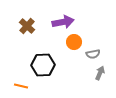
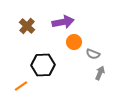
gray semicircle: rotated 32 degrees clockwise
orange line: rotated 48 degrees counterclockwise
